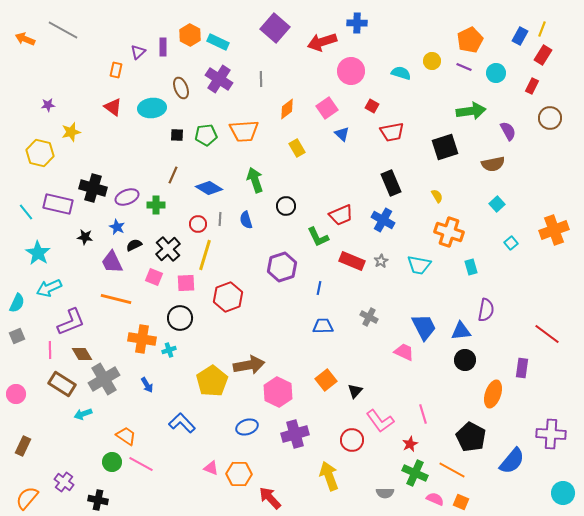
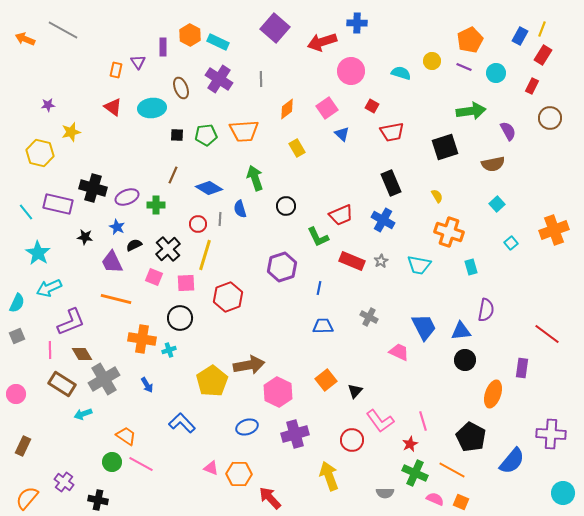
purple triangle at (138, 52): moved 10 px down; rotated 21 degrees counterclockwise
green arrow at (255, 180): moved 2 px up
blue semicircle at (246, 220): moved 6 px left, 11 px up
pink trapezoid at (404, 352): moved 5 px left
pink line at (423, 414): moved 7 px down
